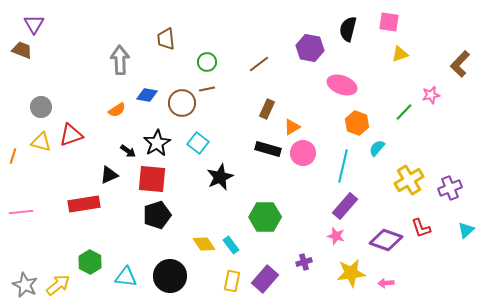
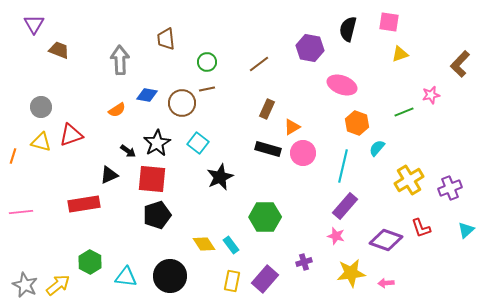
brown trapezoid at (22, 50): moved 37 px right
green line at (404, 112): rotated 24 degrees clockwise
